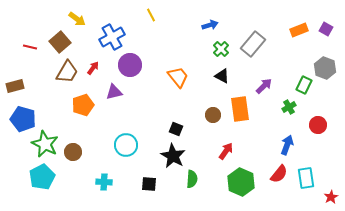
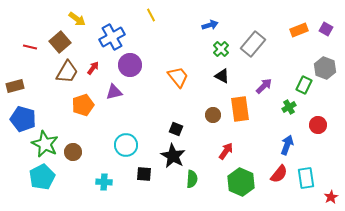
black square at (149, 184): moved 5 px left, 10 px up
